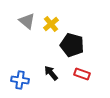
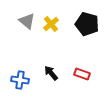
black pentagon: moved 15 px right, 21 px up
